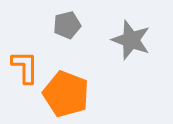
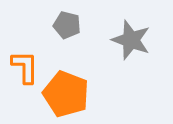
gray pentagon: rotated 28 degrees clockwise
